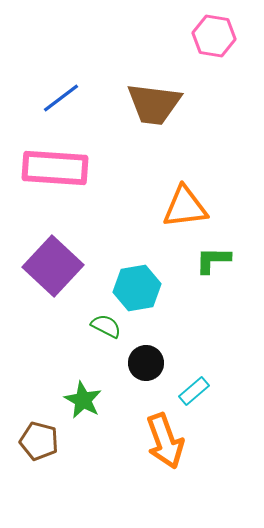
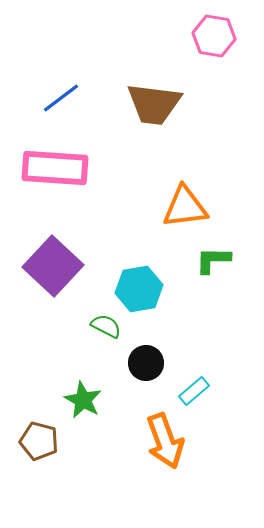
cyan hexagon: moved 2 px right, 1 px down
